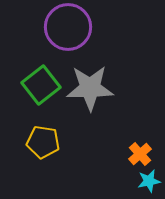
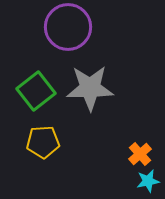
green square: moved 5 px left, 6 px down
yellow pentagon: rotated 12 degrees counterclockwise
cyan star: moved 1 px left
